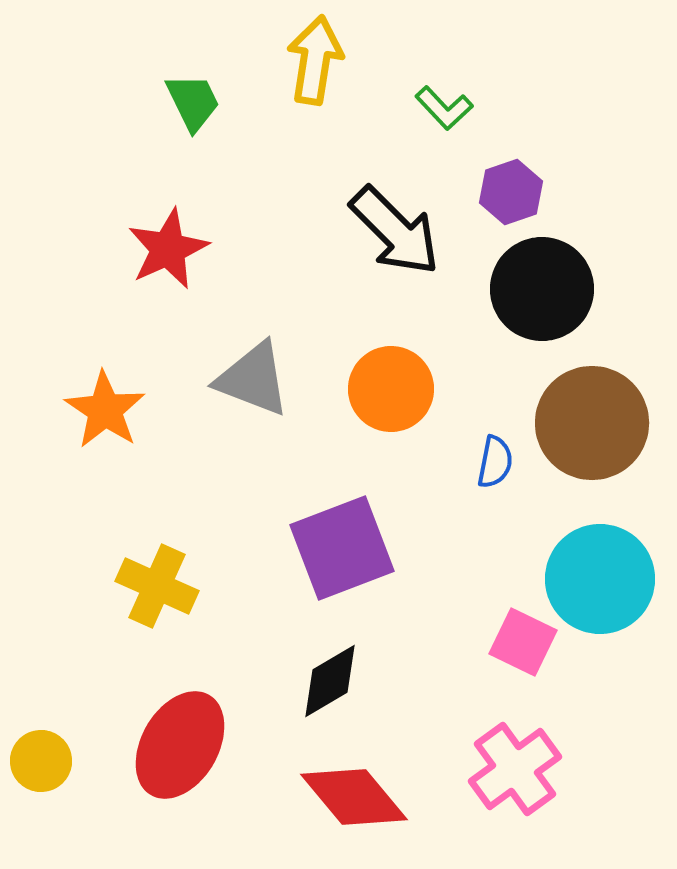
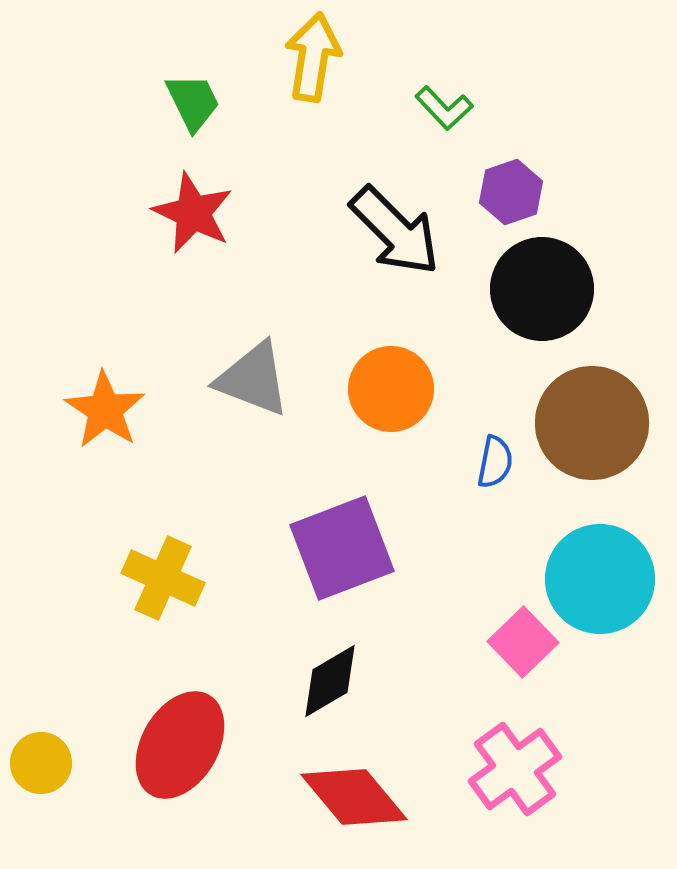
yellow arrow: moved 2 px left, 3 px up
red star: moved 25 px right, 36 px up; rotated 22 degrees counterclockwise
yellow cross: moved 6 px right, 8 px up
pink square: rotated 20 degrees clockwise
yellow circle: moved 2 px down
